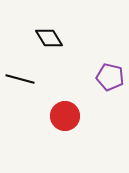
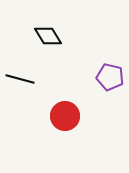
black diamond: moved 1 px left, 2 px up
